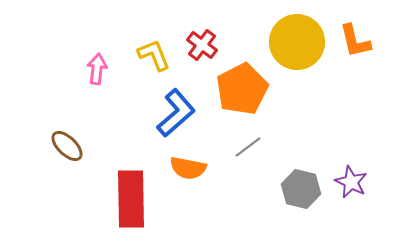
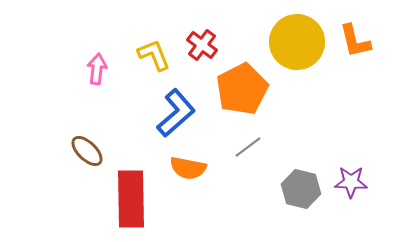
brown ellipse: moved 20 px right, 5 px down
purple star: rotated 24 degrees counterclockwise
